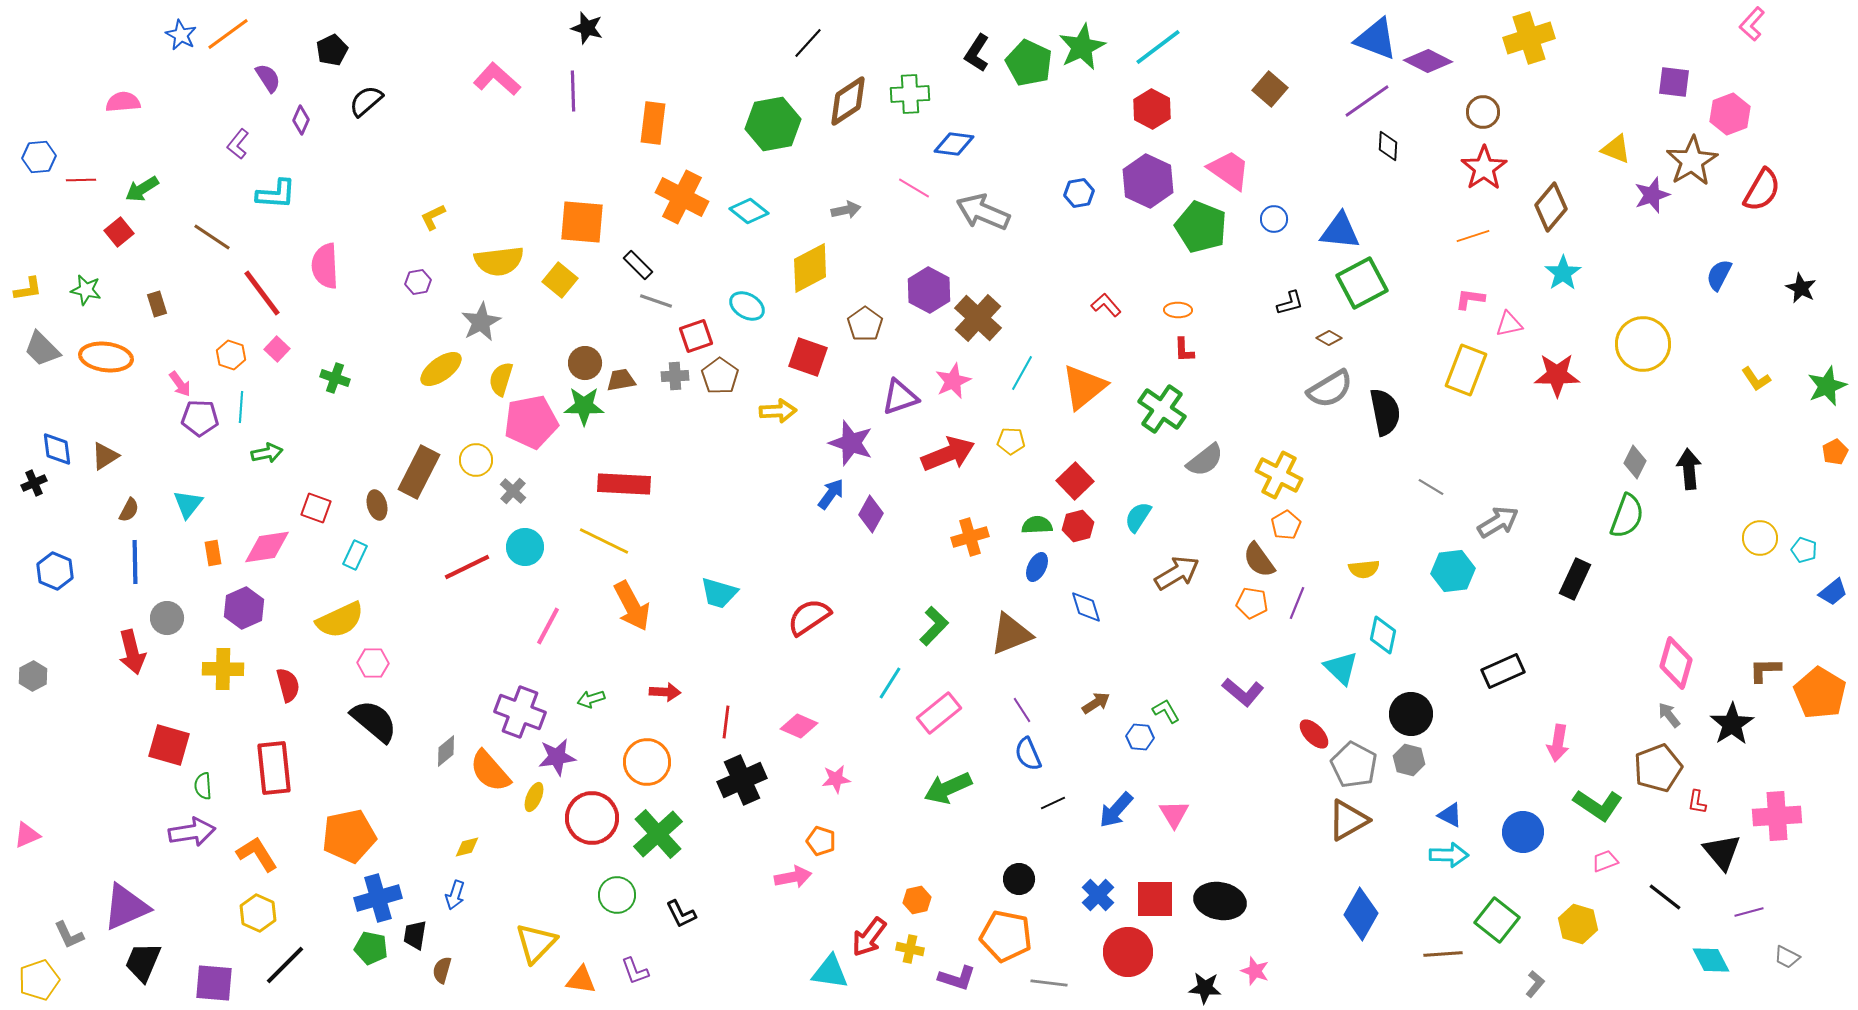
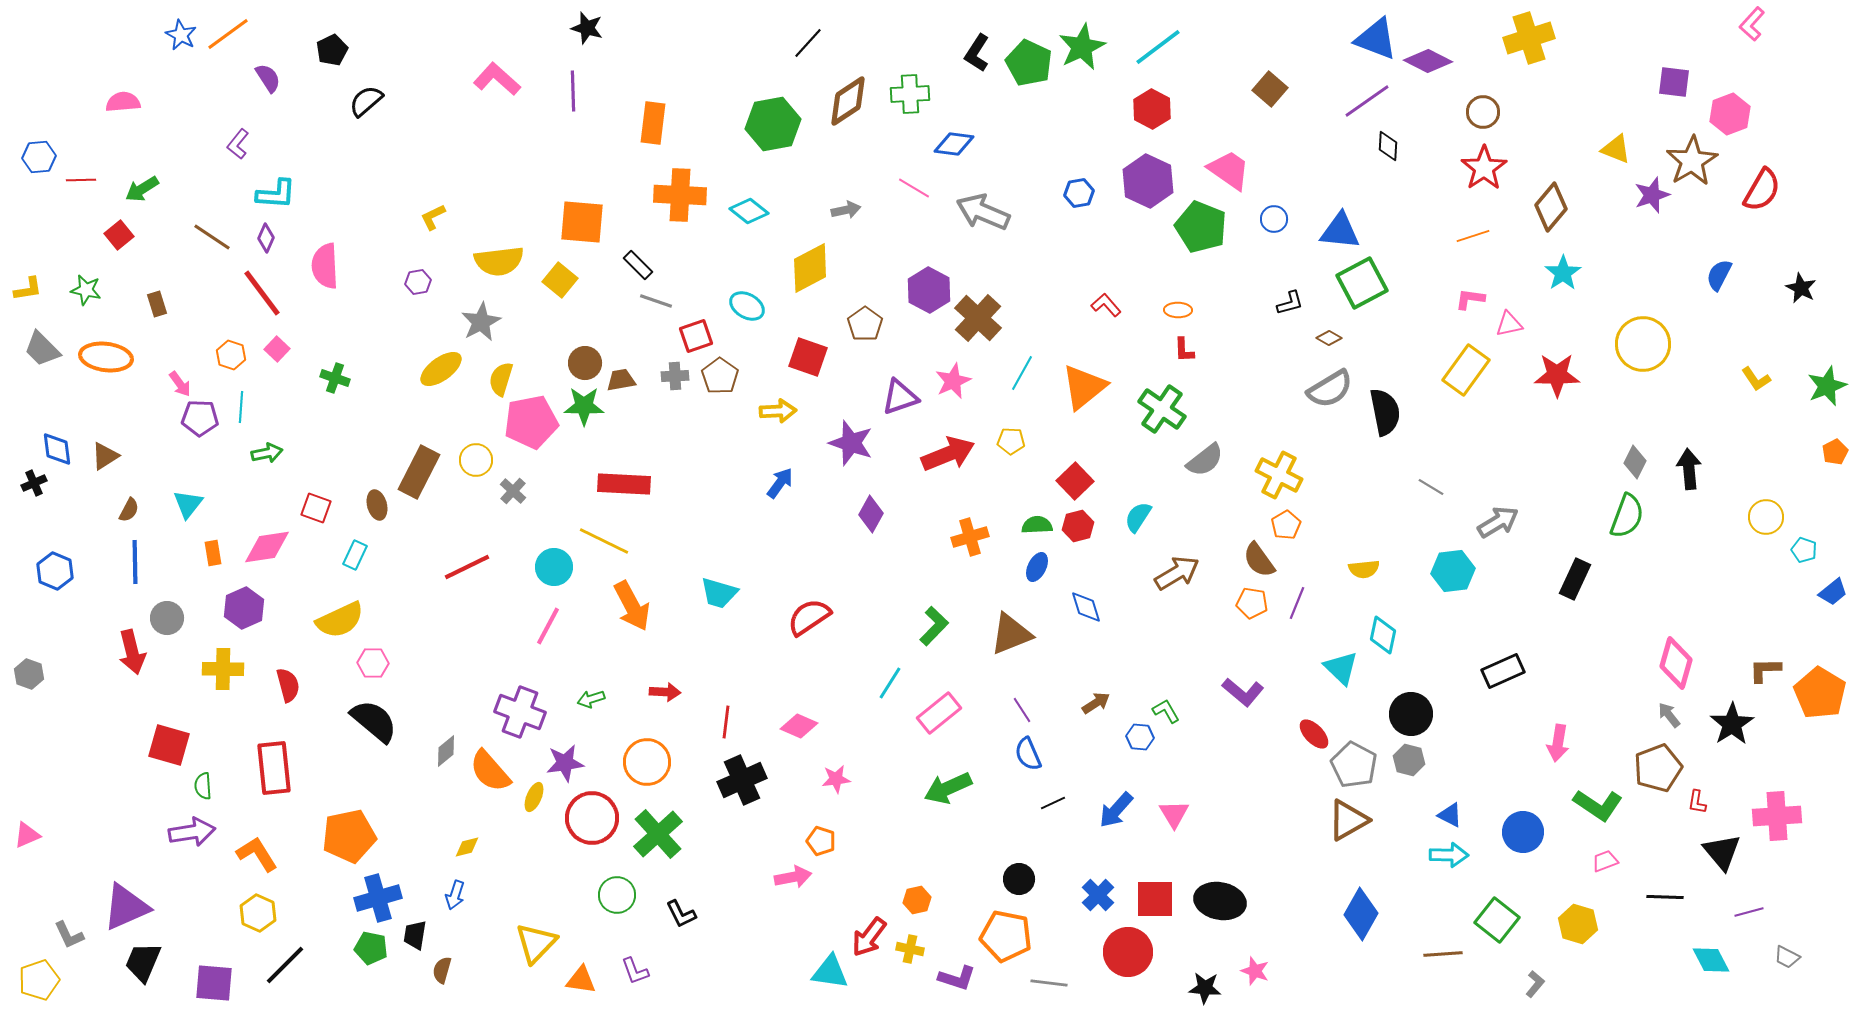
purple diamond at (301, 120): moved 35 px left, 118 px down
orange cross at (682, 197): moved 2 px left, 2 px up; rotated 24 degrees counterclockwise
red square at (119, 232): moved 3 px down
yellow rectangle at (1466, 370): rotated 15 degrees clockwise
blue arrow at (831, 494): moved 51 px left, 11 px up
yellow circle at (1760, 538): moved 6 px right, 21 px up
cyan circle at (525, 547): moved 29 px right, 20 px down
gray hexagon at (33, 676): moved 4 px left, 2 px up; rotated 12 degrees counterclockwise
purple star at (557, 757): moved 8 px right, 6 px down
black line at (1665, 897): rotated 36 degrees counterclockwise
